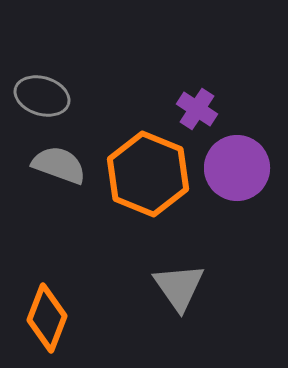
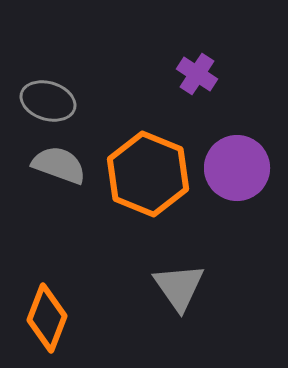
gray ellipse: moved 6 px right, 5 px down
purple cross: moved 35 px up
